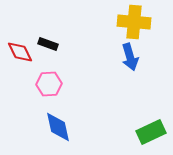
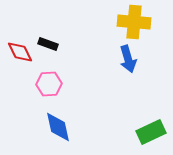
blue arrow: moved 2 px left, 2 px down
